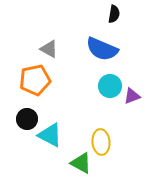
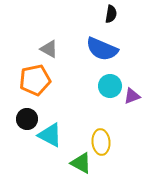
black semicircle: moved 3 px left
